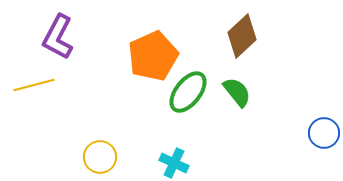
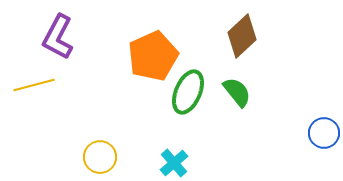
green ellipse: rotated 15 degrees counterclockwise
cyan cross: rotated 24 degrees clockwise
